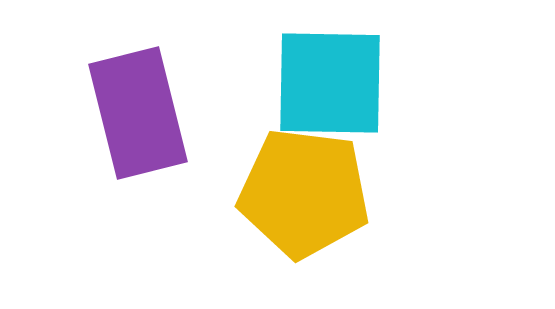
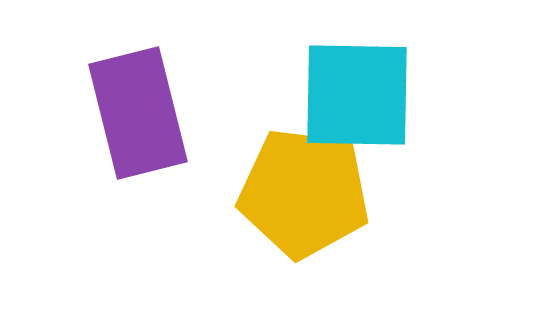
cyan square: moved 27 px right, 12 px down
